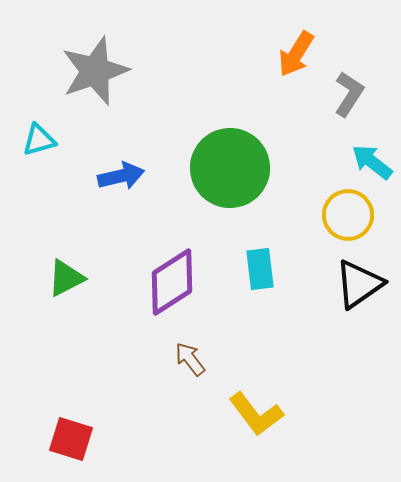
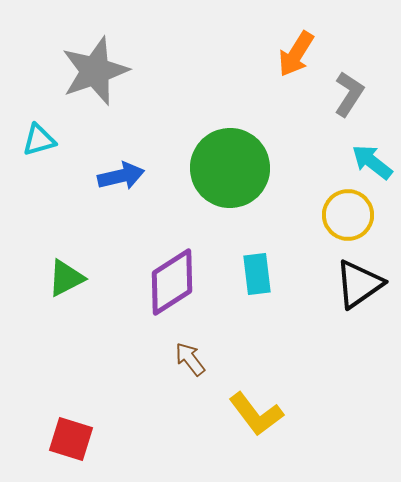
cyan rectangle: moved 3 px left, 5 px down
